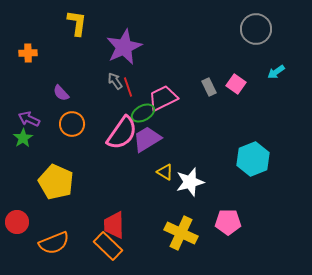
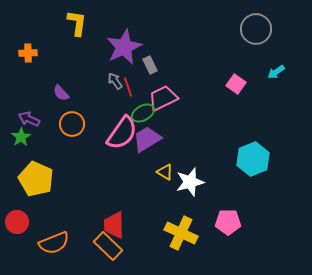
gray rectangle: moved 59 px left, 22 px up
green star: moved 2 px left, 1 px up
yellow pentagon: moved 20 px left, 3 px up
